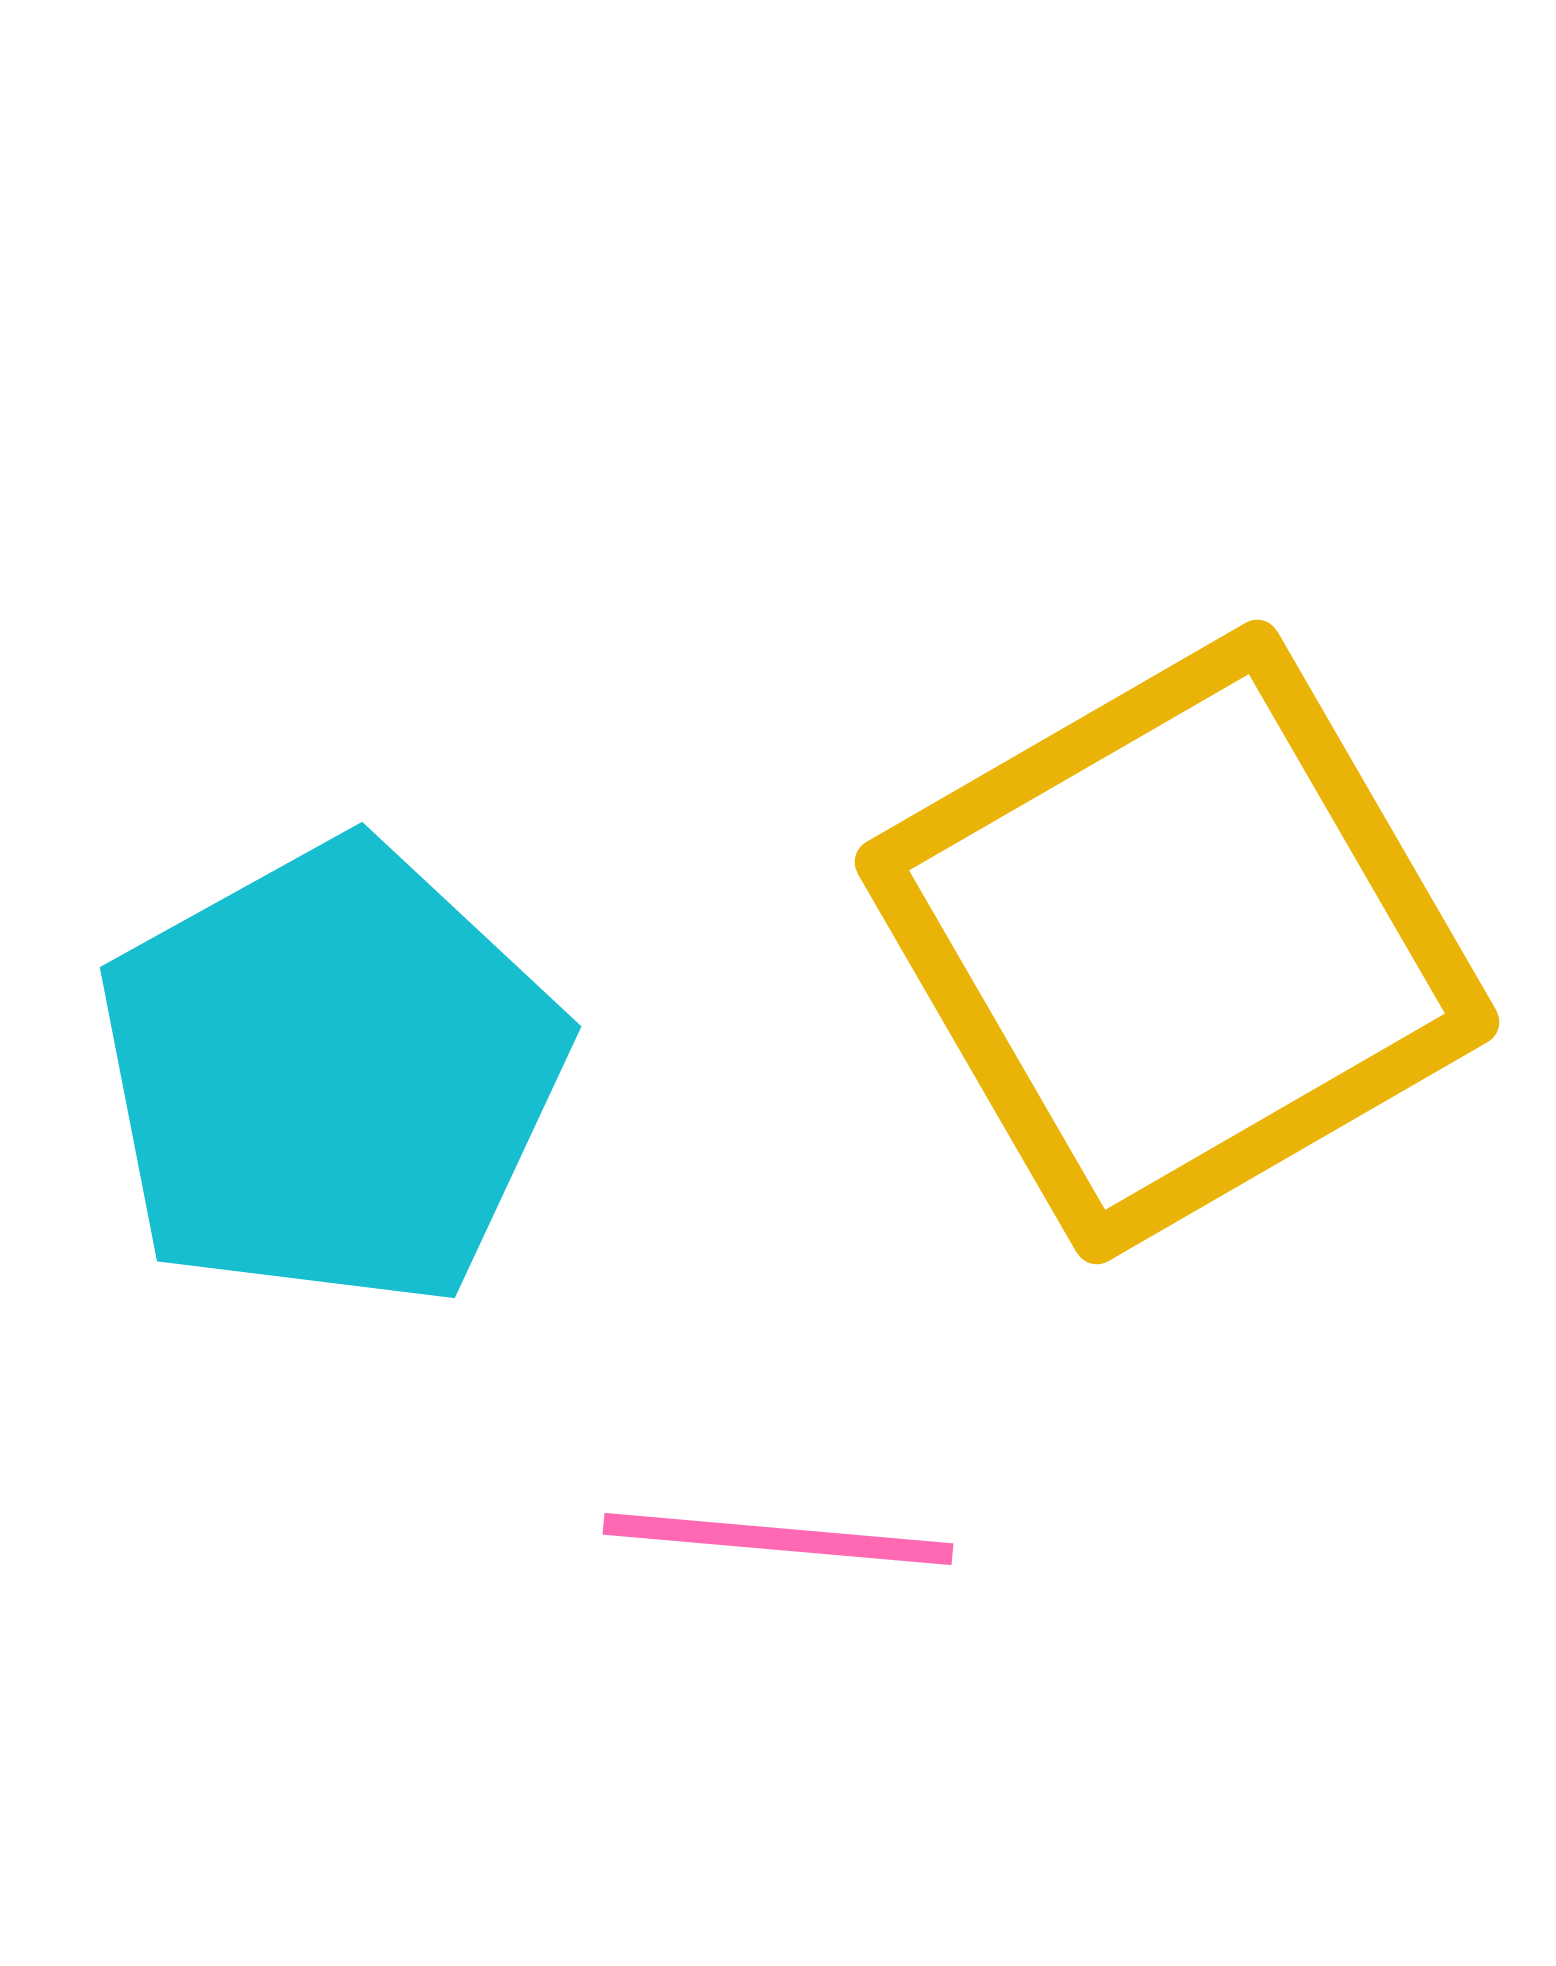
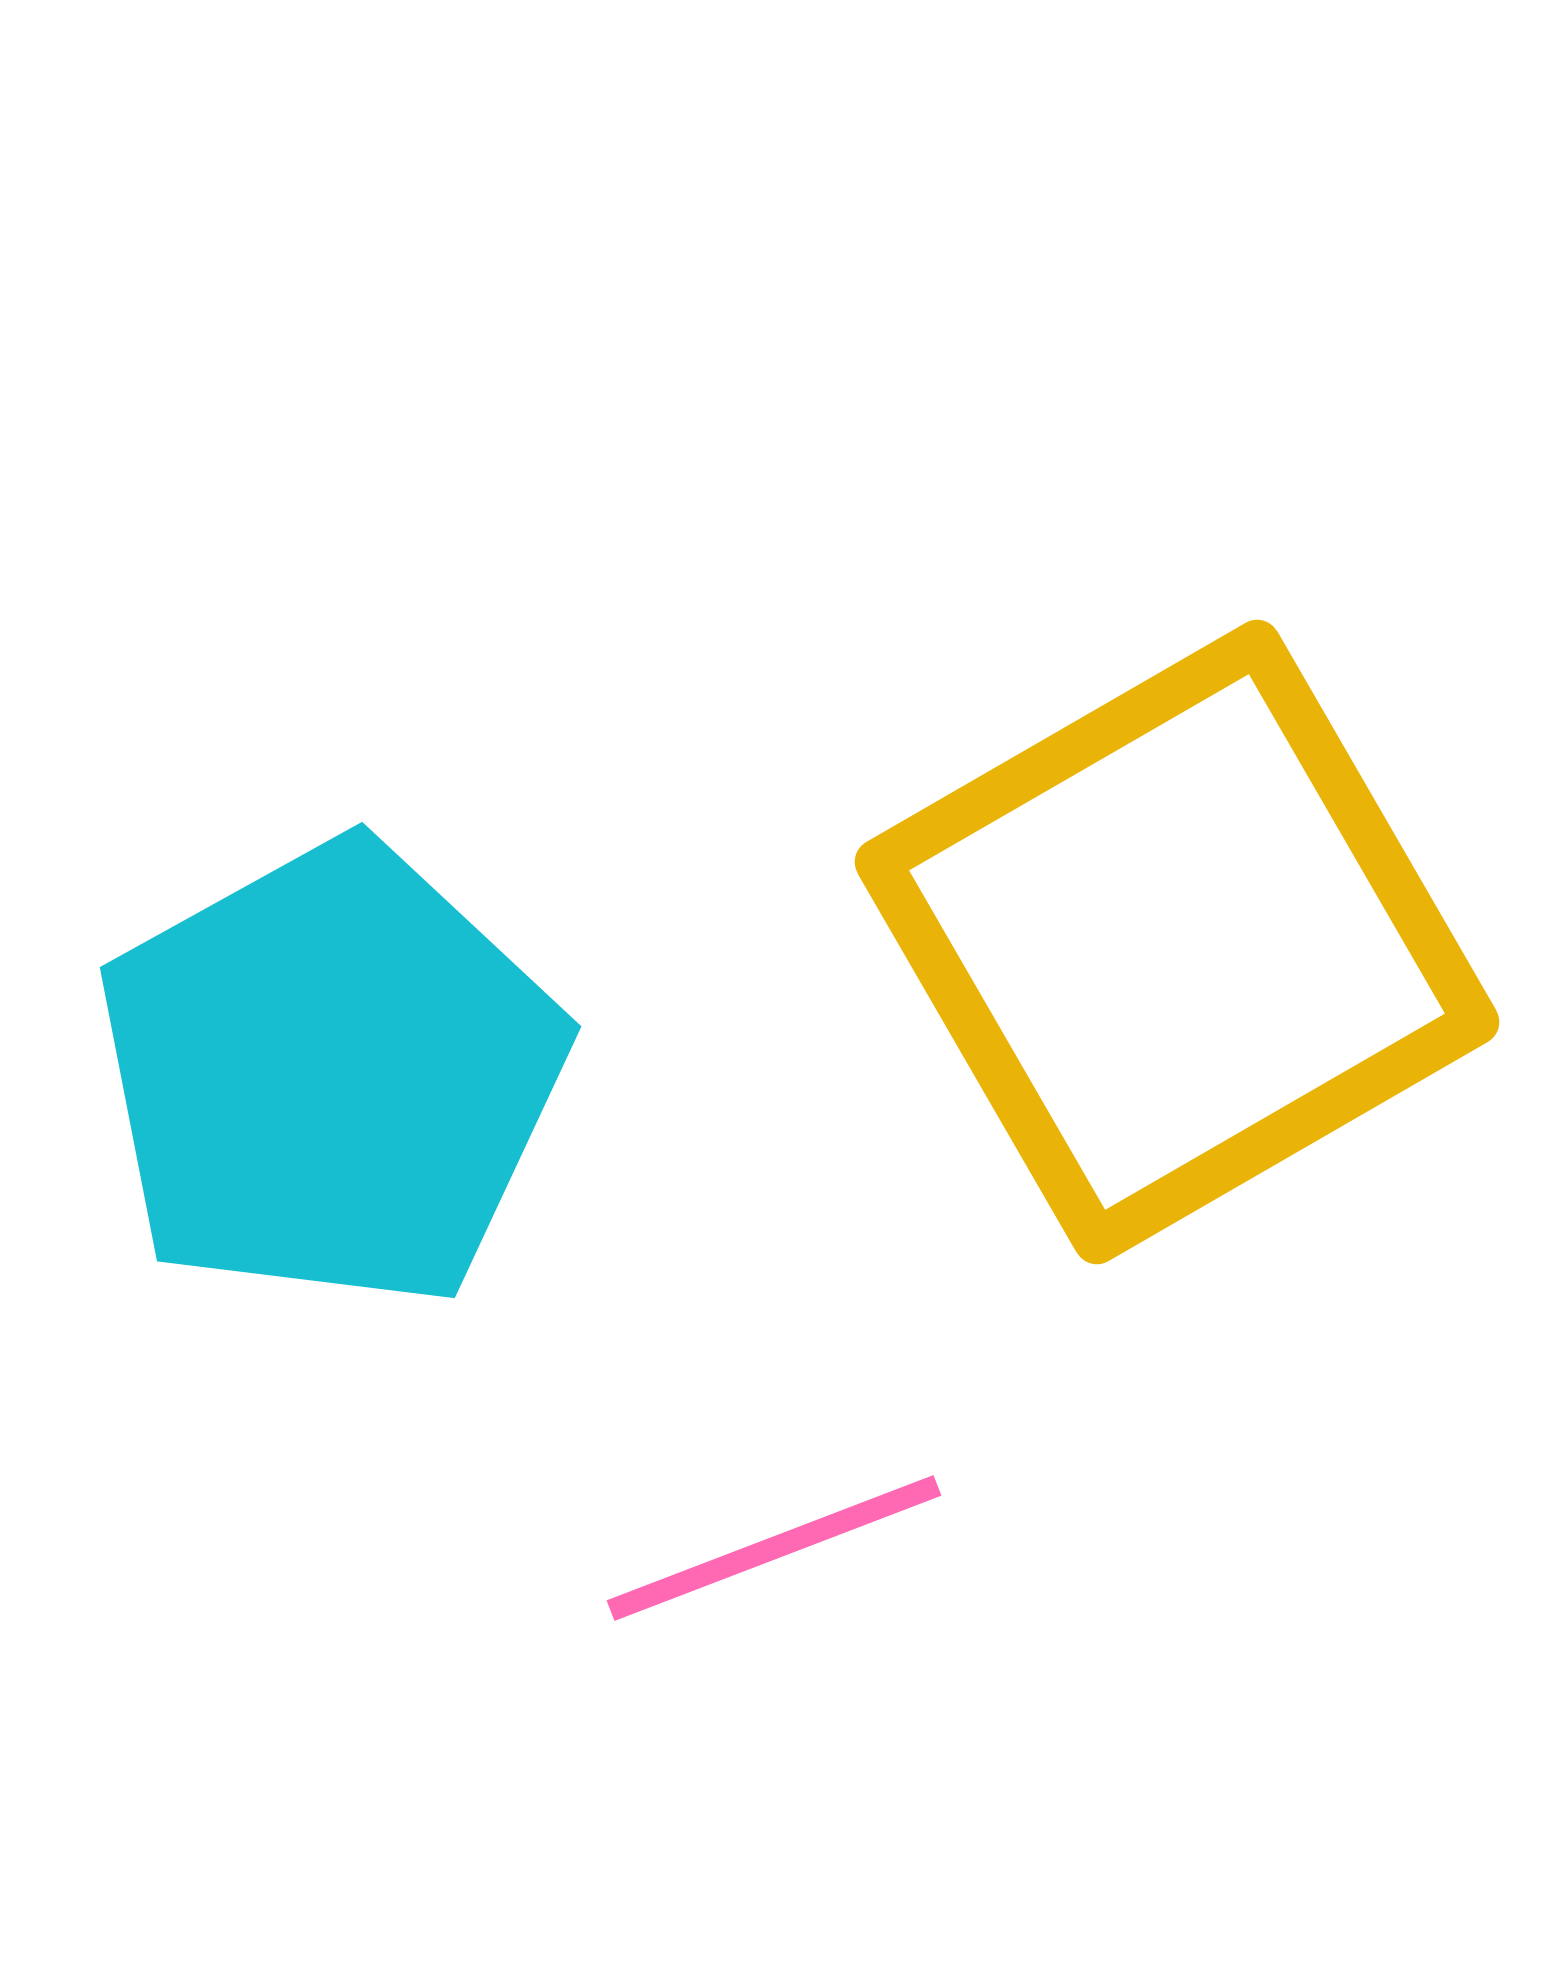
pink line: moved 4 px left, 9 px down; rotated 26 degrees counterclockwise
